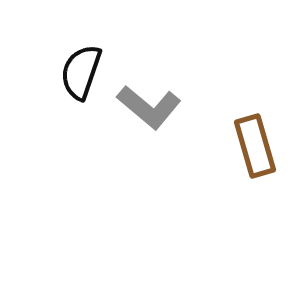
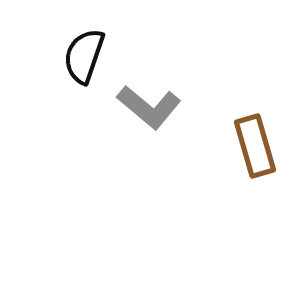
black semicircle: moved 3 px right, 16 px up
